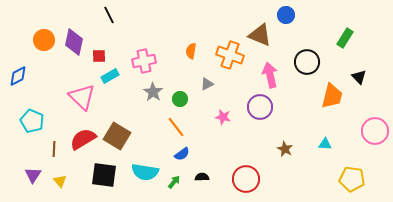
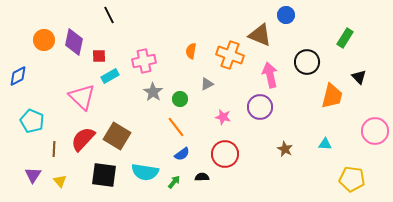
red semicircle: rotated 16 degrees counterclockwise
red circle: moved 21 px left, 25 px up
